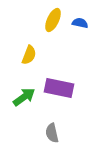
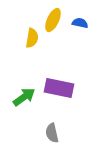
yellow semicircle: moved 3 px right, 17 px up; rotated 12 degrees counterclockwise
